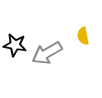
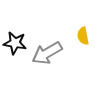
black star: moved 2 px up
